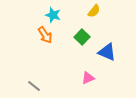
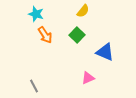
yellow semicircle: moved 11 px left
cyan star: moved 17 px left, 1 px up
green square: moved 5 px left, 2 px up
blue triangle: moved 2 px left
gray line: rotated 24 degrees clockwise
